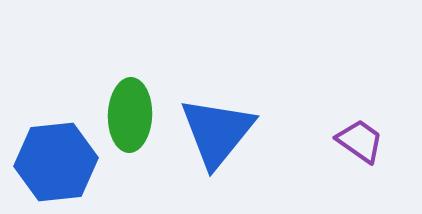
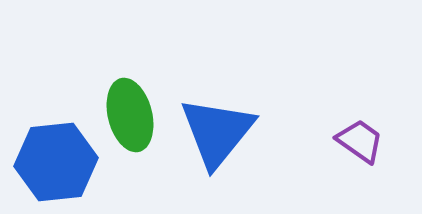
green ellipse: rotated 16 degrees counterclockwise
